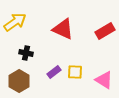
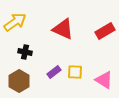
black cross: moved 1 px left, 1 px up
